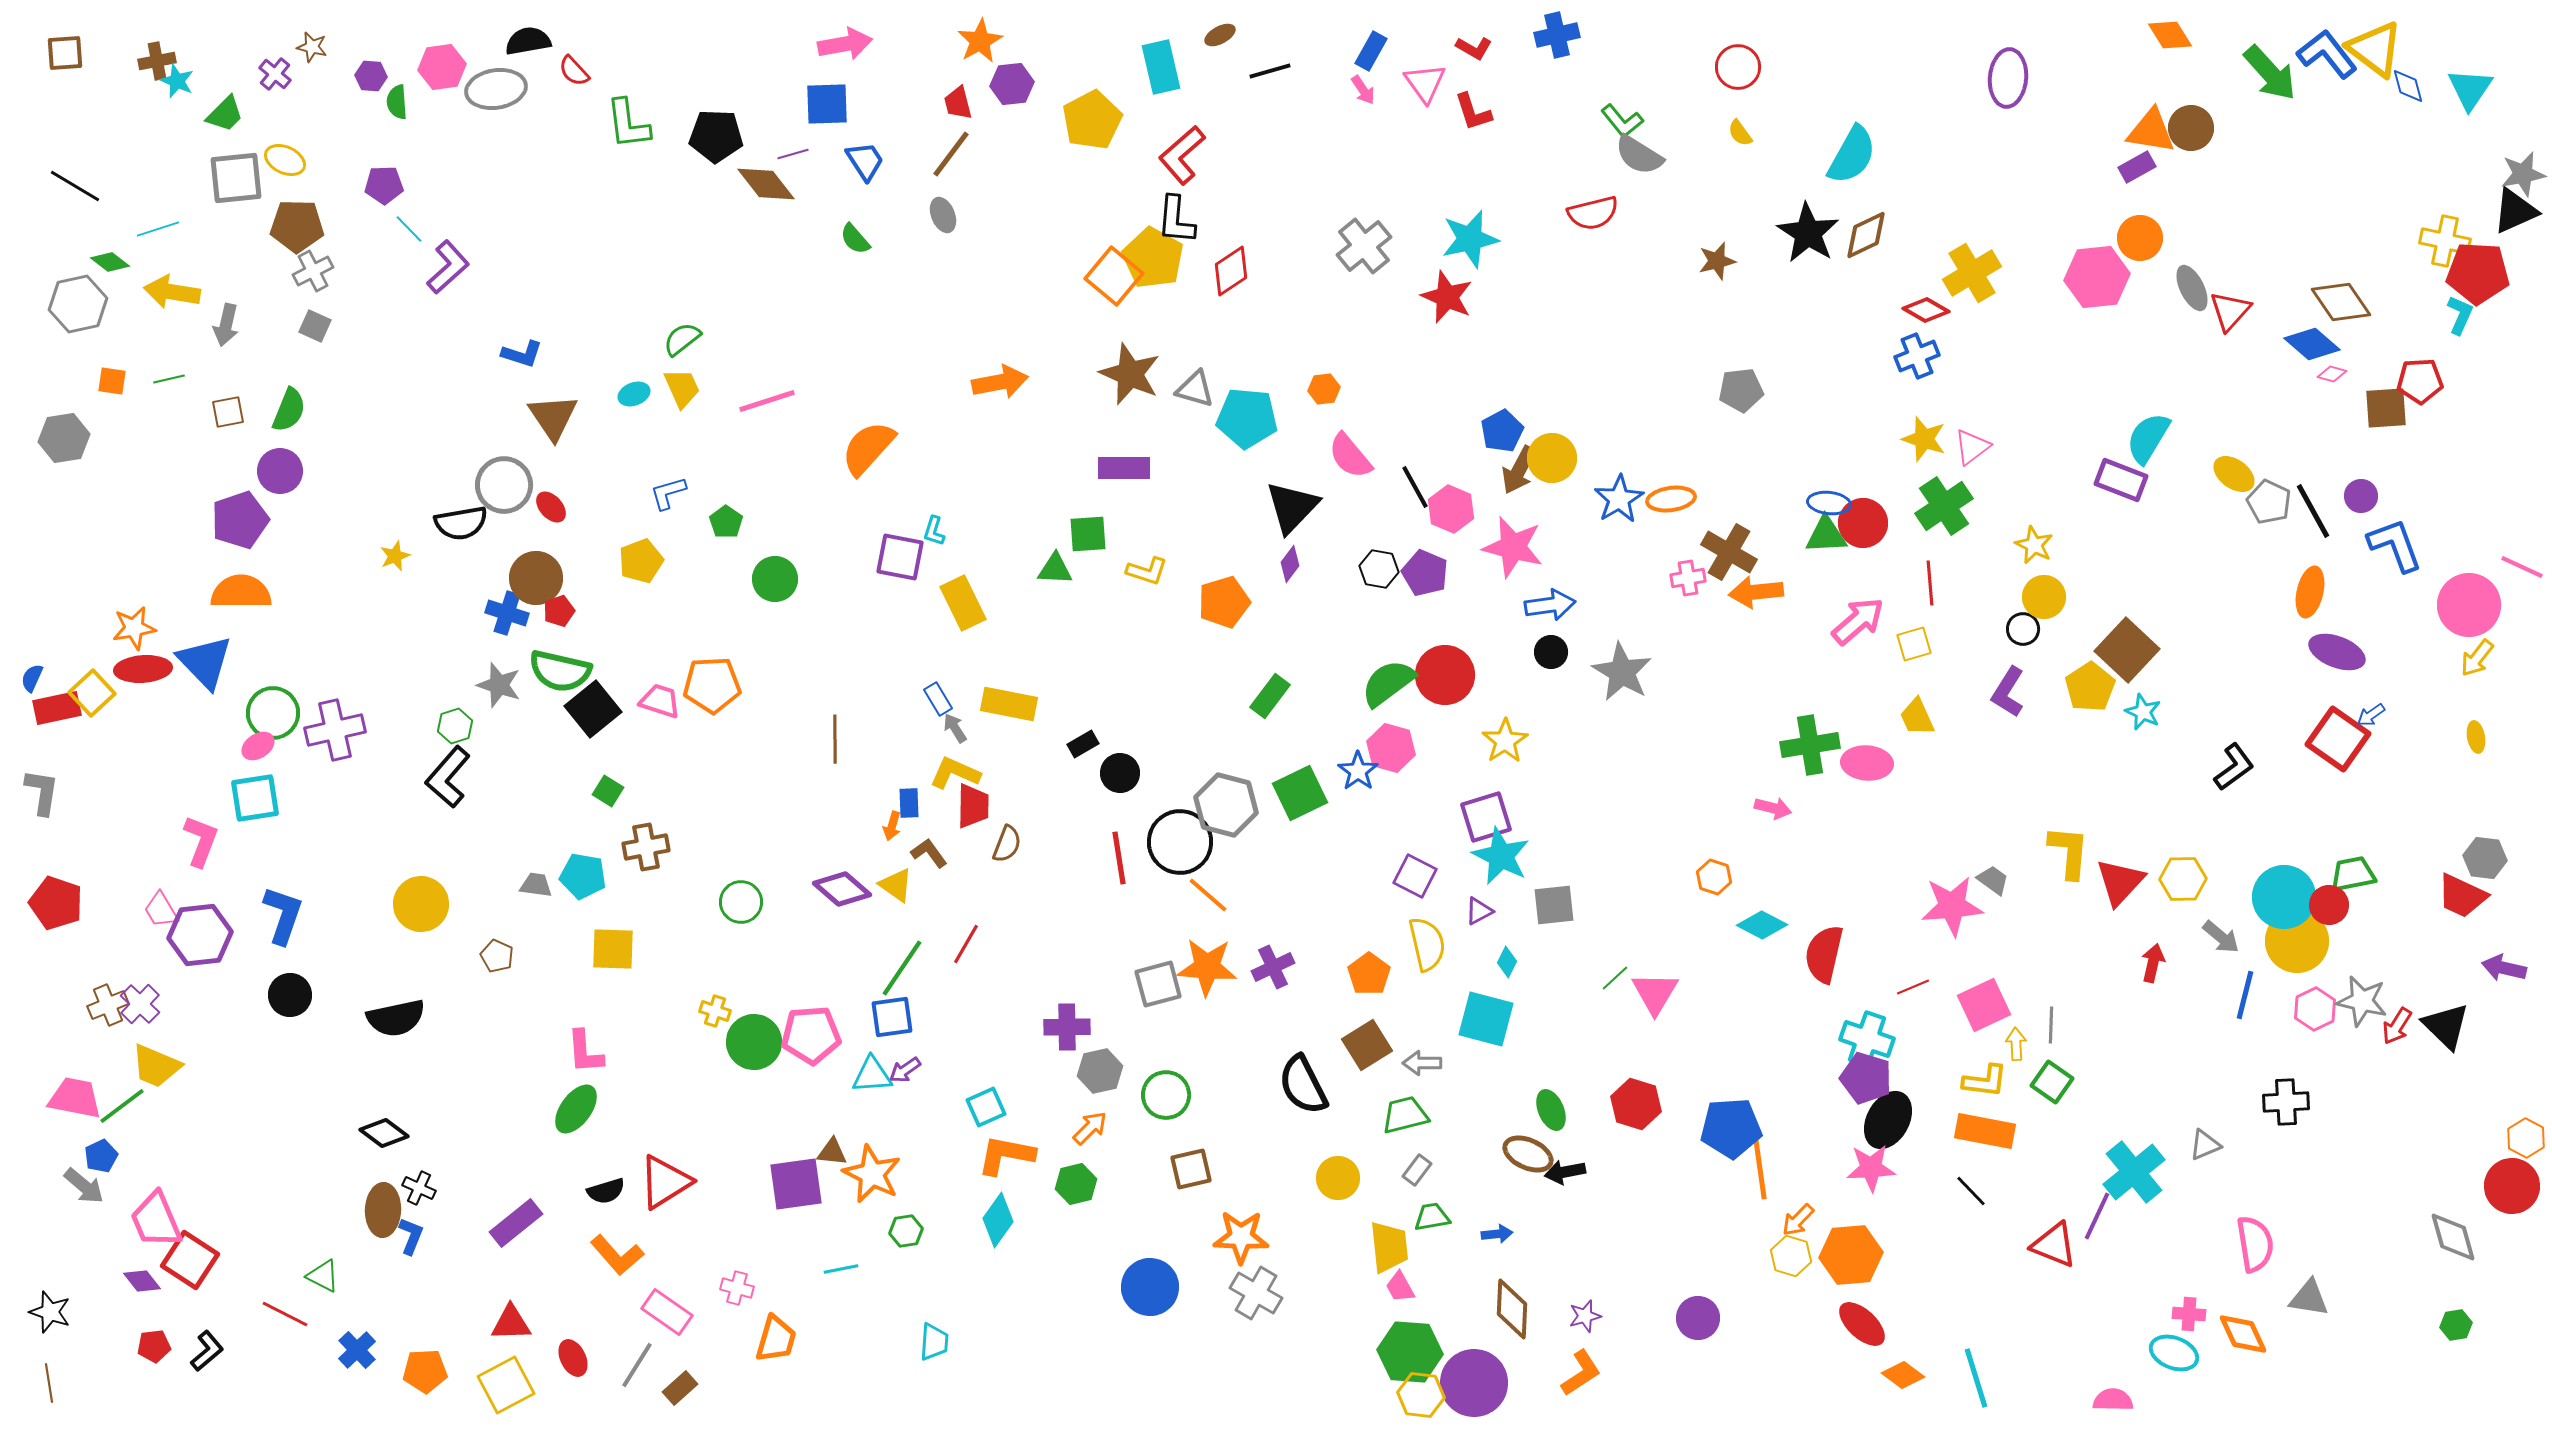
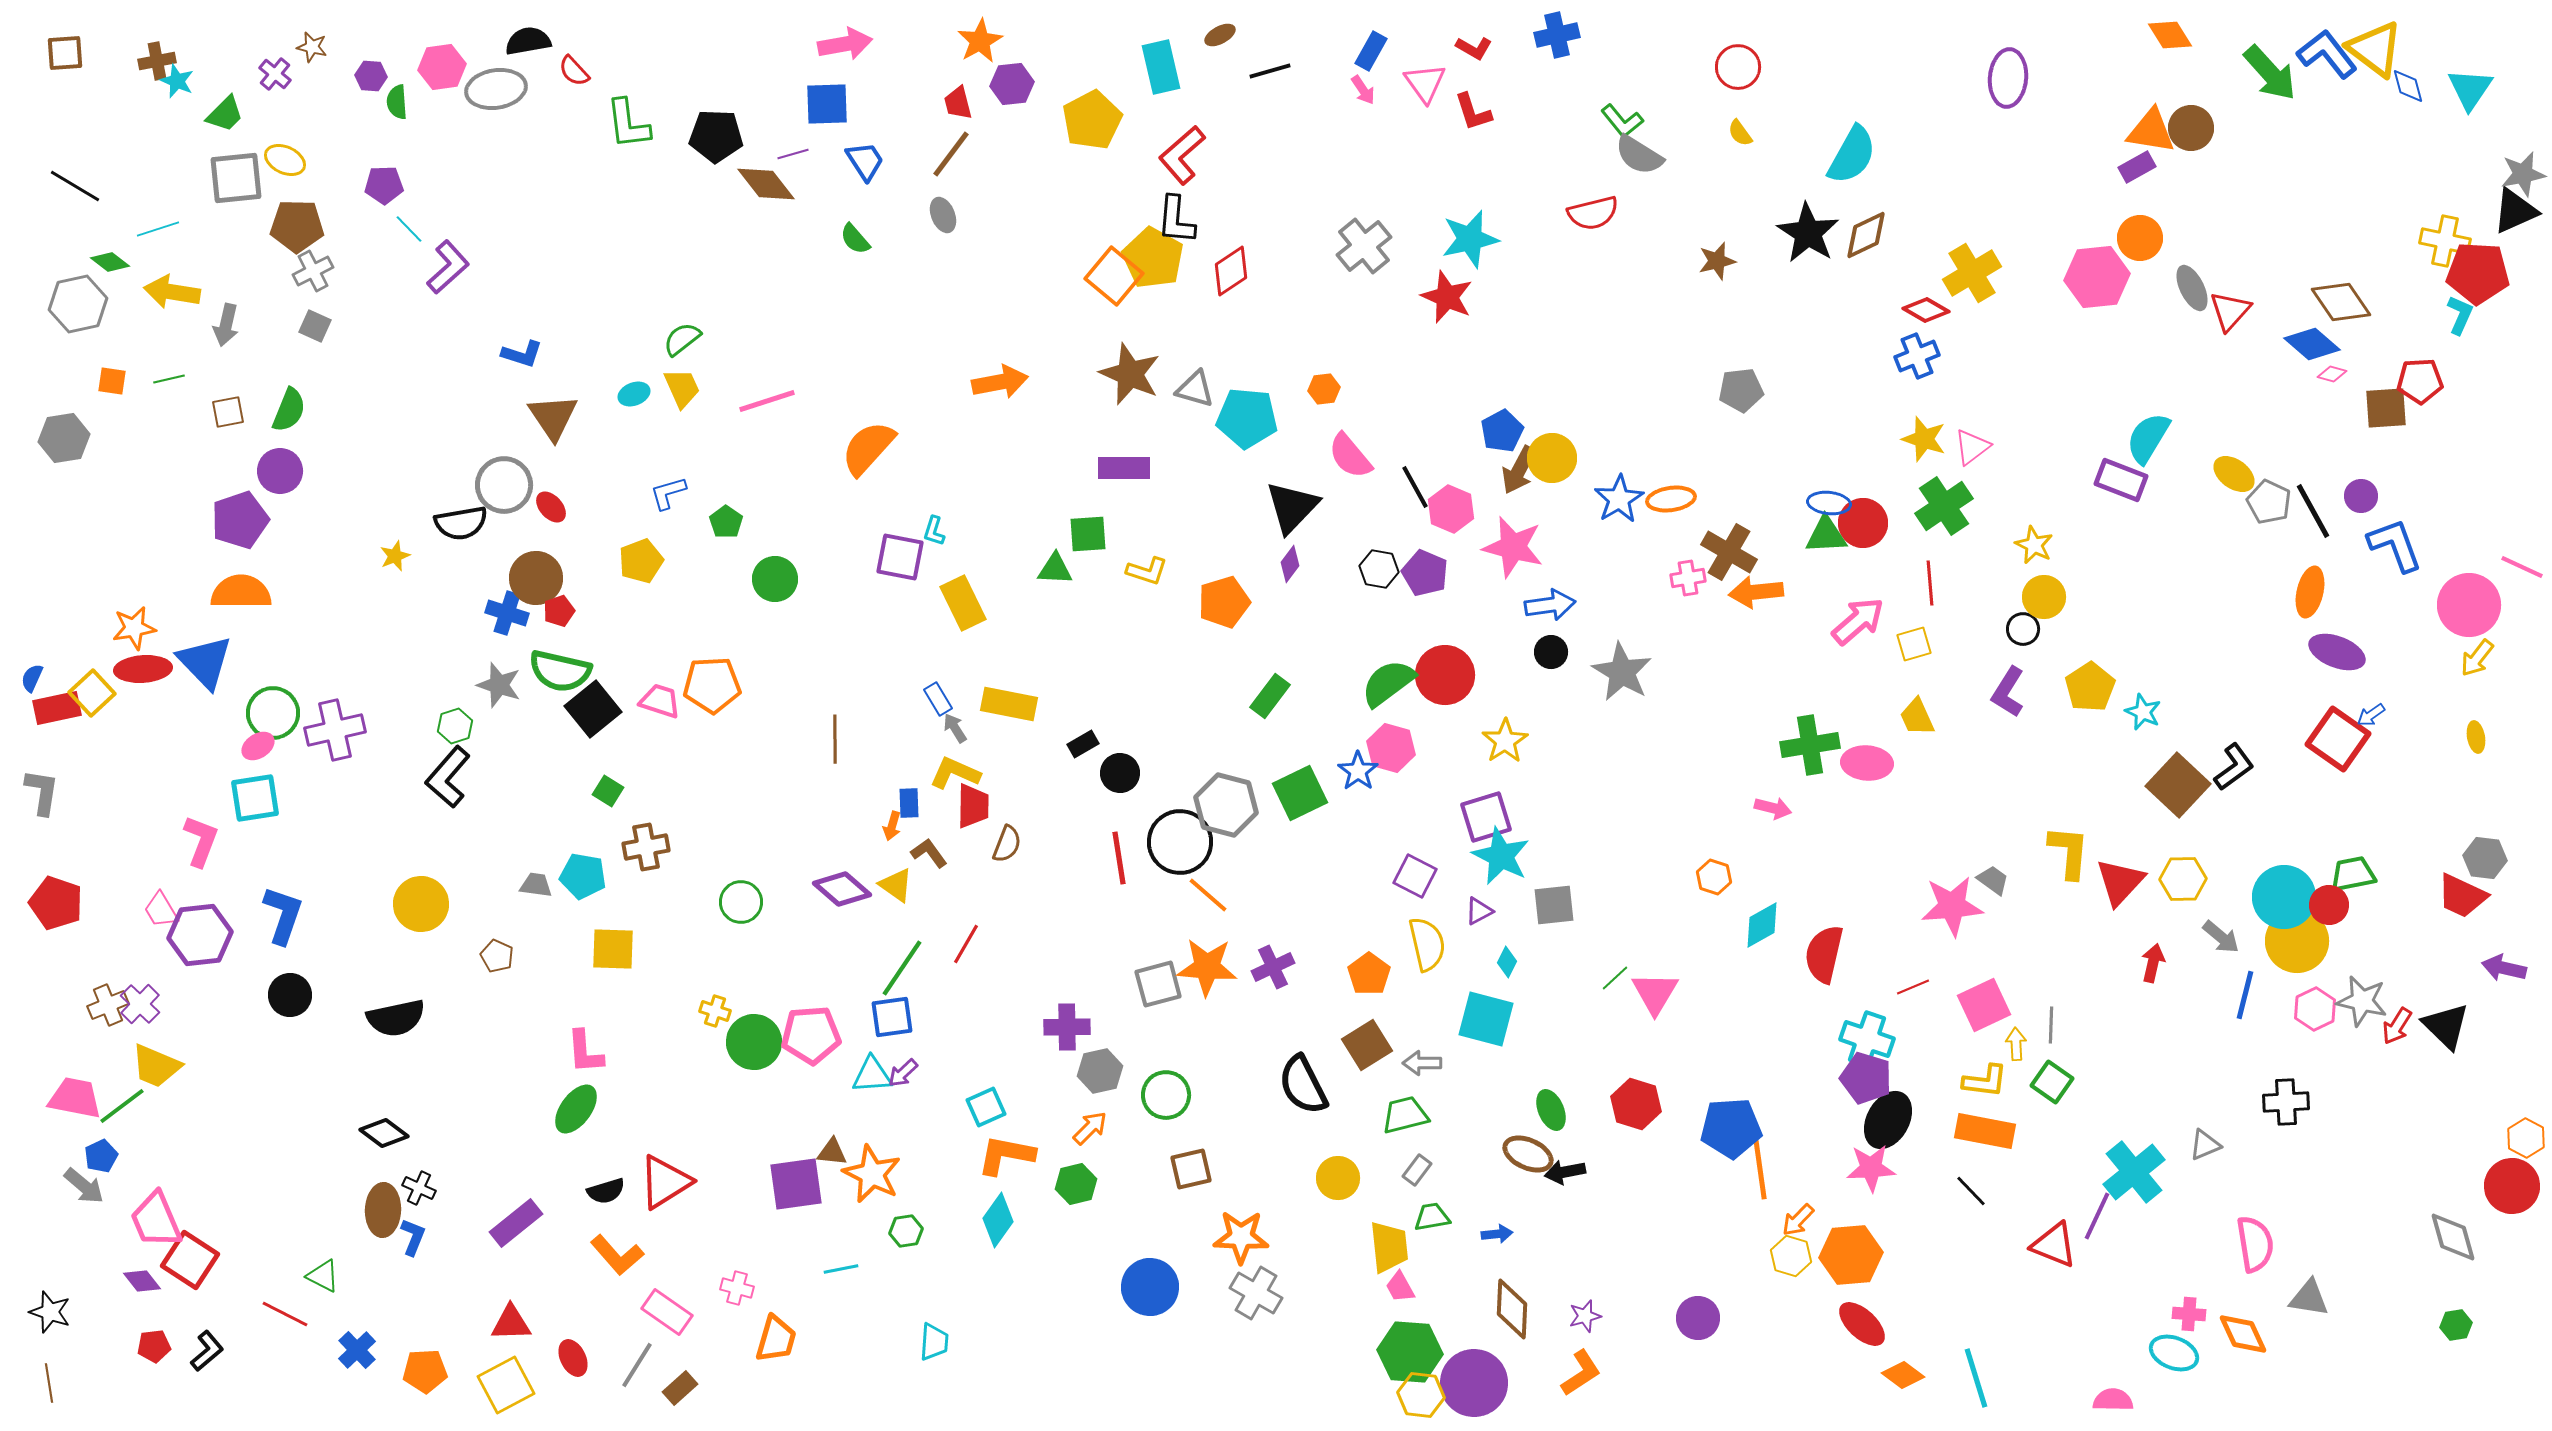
brown square at (2127, 650): moved 51 px right, 135 px down
cyan diamond at (1762, 925): rotated 57 degrees counterclockwise
purple arrow at (905, 1070): moved 2 px left, 3 px down; rotated 8 degrees counterclockwise
blue L-shape at (411, 1236): moved 2 px right, 1 px down
